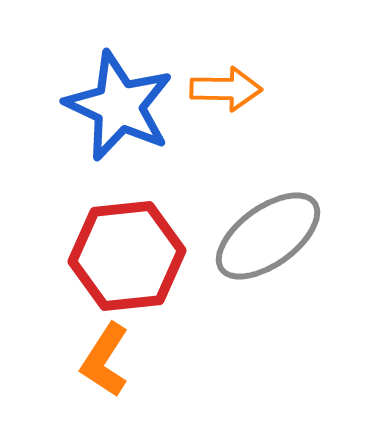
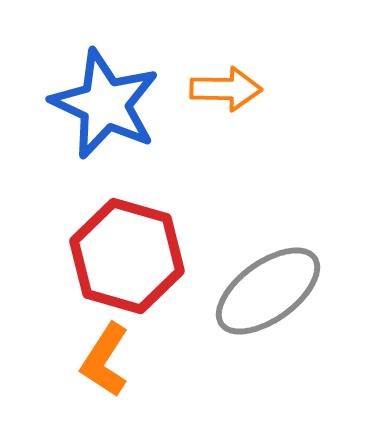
blue star: moved 14 px left, 2 px up
gray ellipse: moved 55 px down
red hexagon: rotated 22 degrees clockwise
